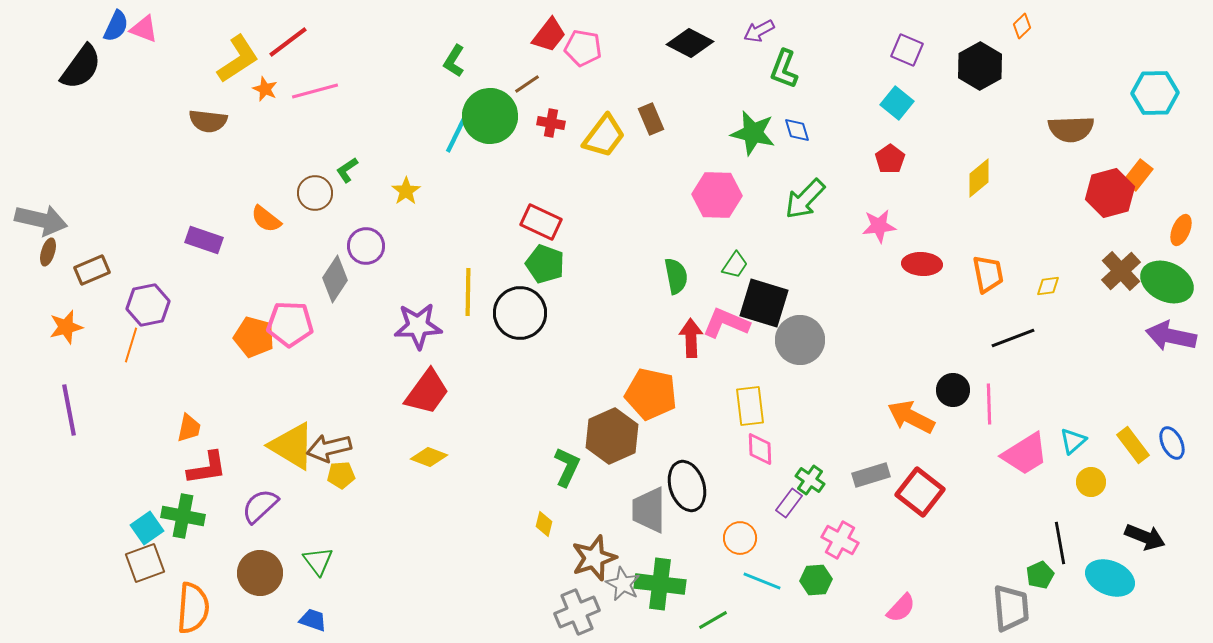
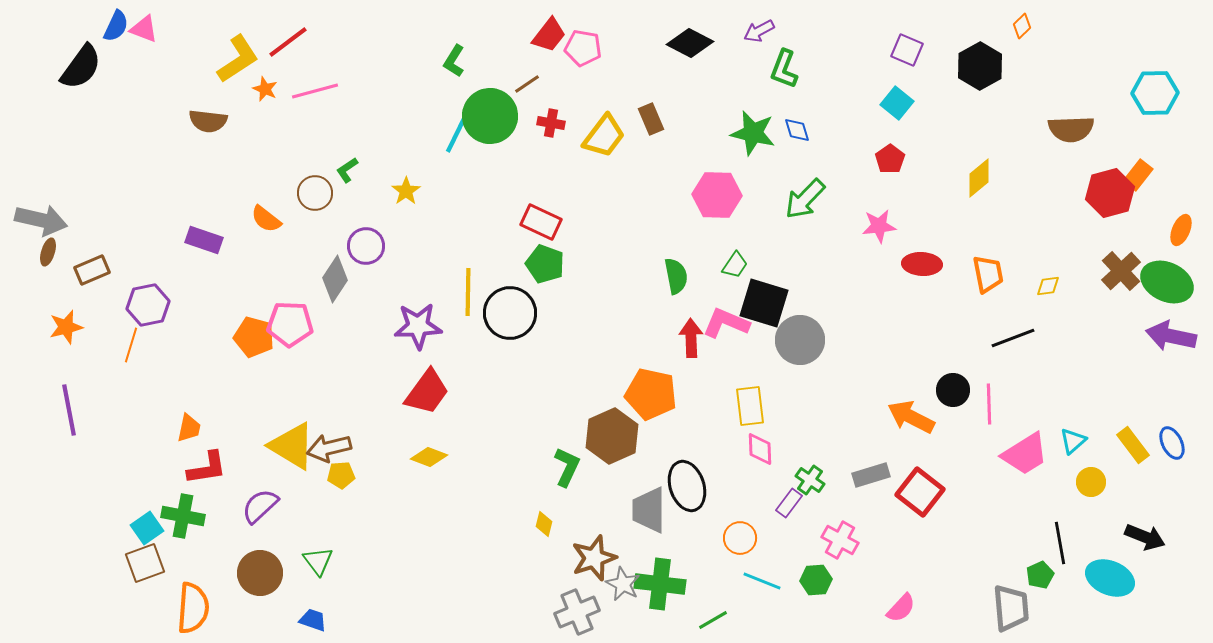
black circle at (520, 313): moved 10 px left
